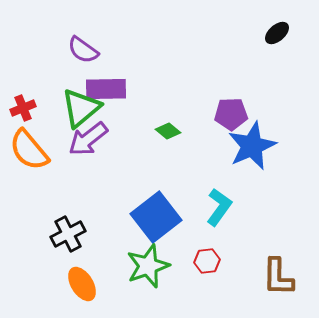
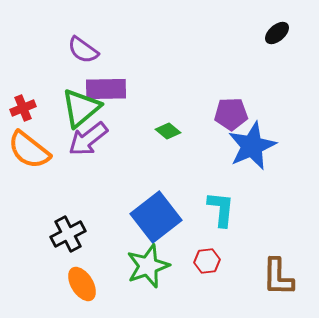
orange semicircle: rotated 12 degrees counterclockwise
cyan L-shape: moved 2 px right, 2 px down; rotated 30 degrees counterclockwise
